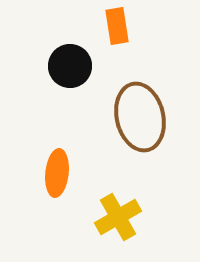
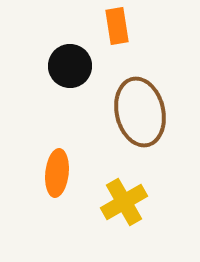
brown ellipse: moved 5 px up
yellow cross: moved 6 px right, 15 px up
